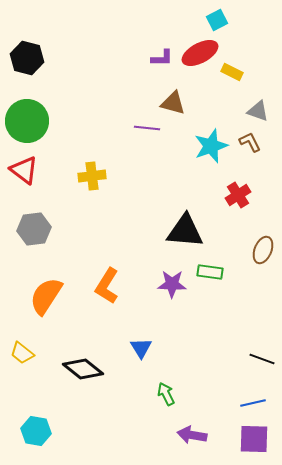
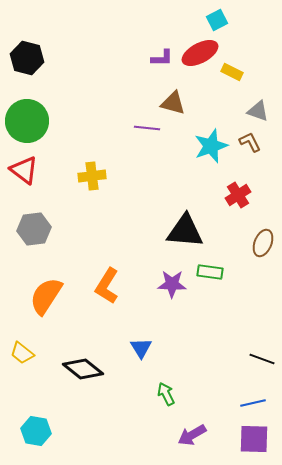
brown ellipse: moved 7 px up
purple arrow: rotated 40 degrees counterclockwise
